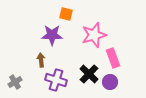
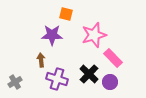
pink rectangle: rotated 24 degrees counterclockwise
purple cross: moved 1 px right, 1 px up
